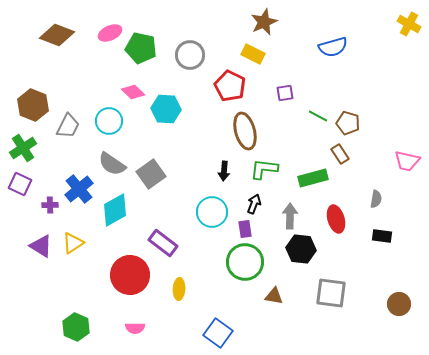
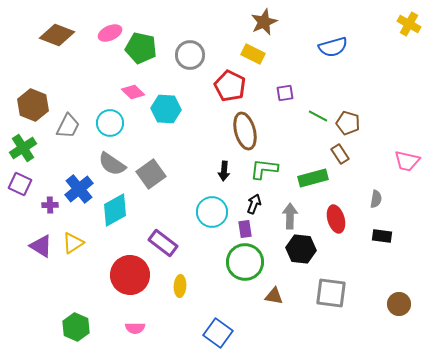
cyan circle at (109, 121): moved 1 px right, 2 px down
yellow ellipse at (179, 289): moved 1 px right, 3 px up
